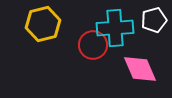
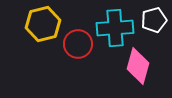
red circle: moved 15 px left, 1 px up
pink diamond: moved 2 px left, 3 px up; rotated 39 degrees clockwise
